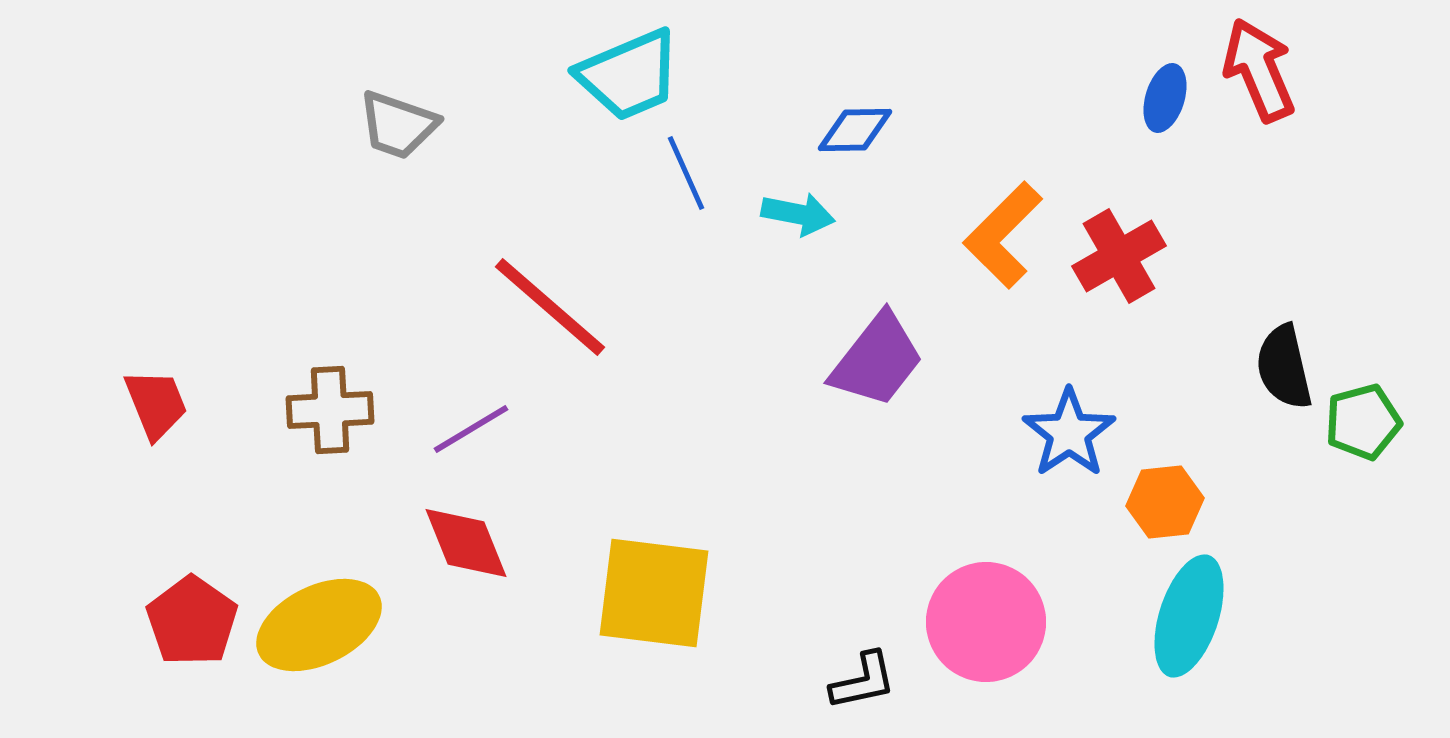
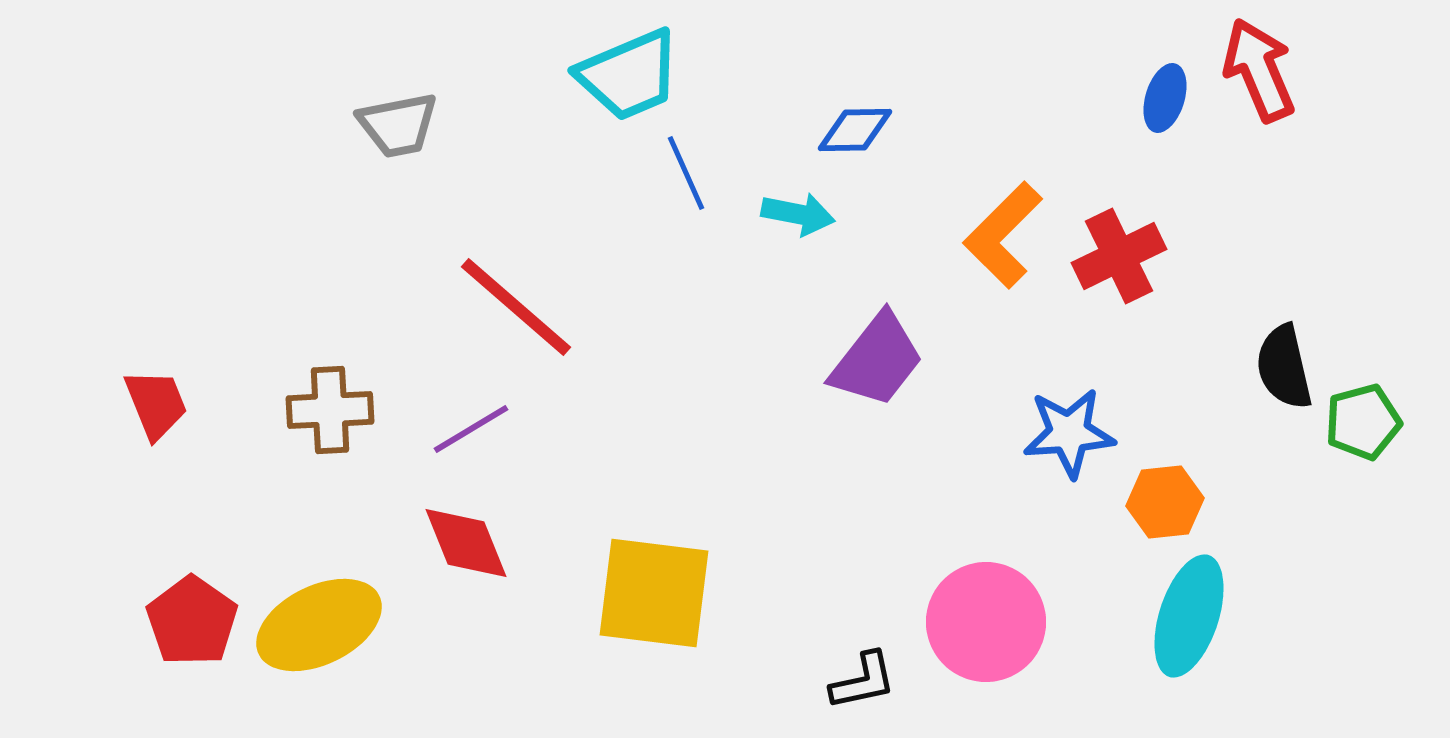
gray trapezoid: rotated 30 degrees counterclockwise
red cross: rotated 4 degrees clockwise
red line: moved 34 px left
blue star: rotated 30 degrees clockwise
